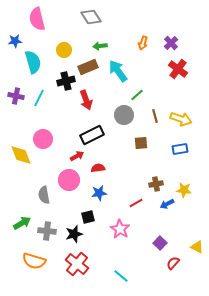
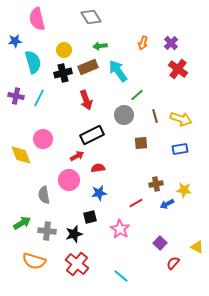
black cross at (66, 81): moved 3 px left, 8 px up
black square at (88, 217): moved 2 px right
